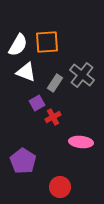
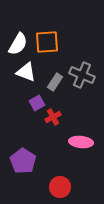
white semicircle: moved 1 px up
gray cross: rotated 15 degrees counterclockwise
gray rectangle: moved 1 px up
